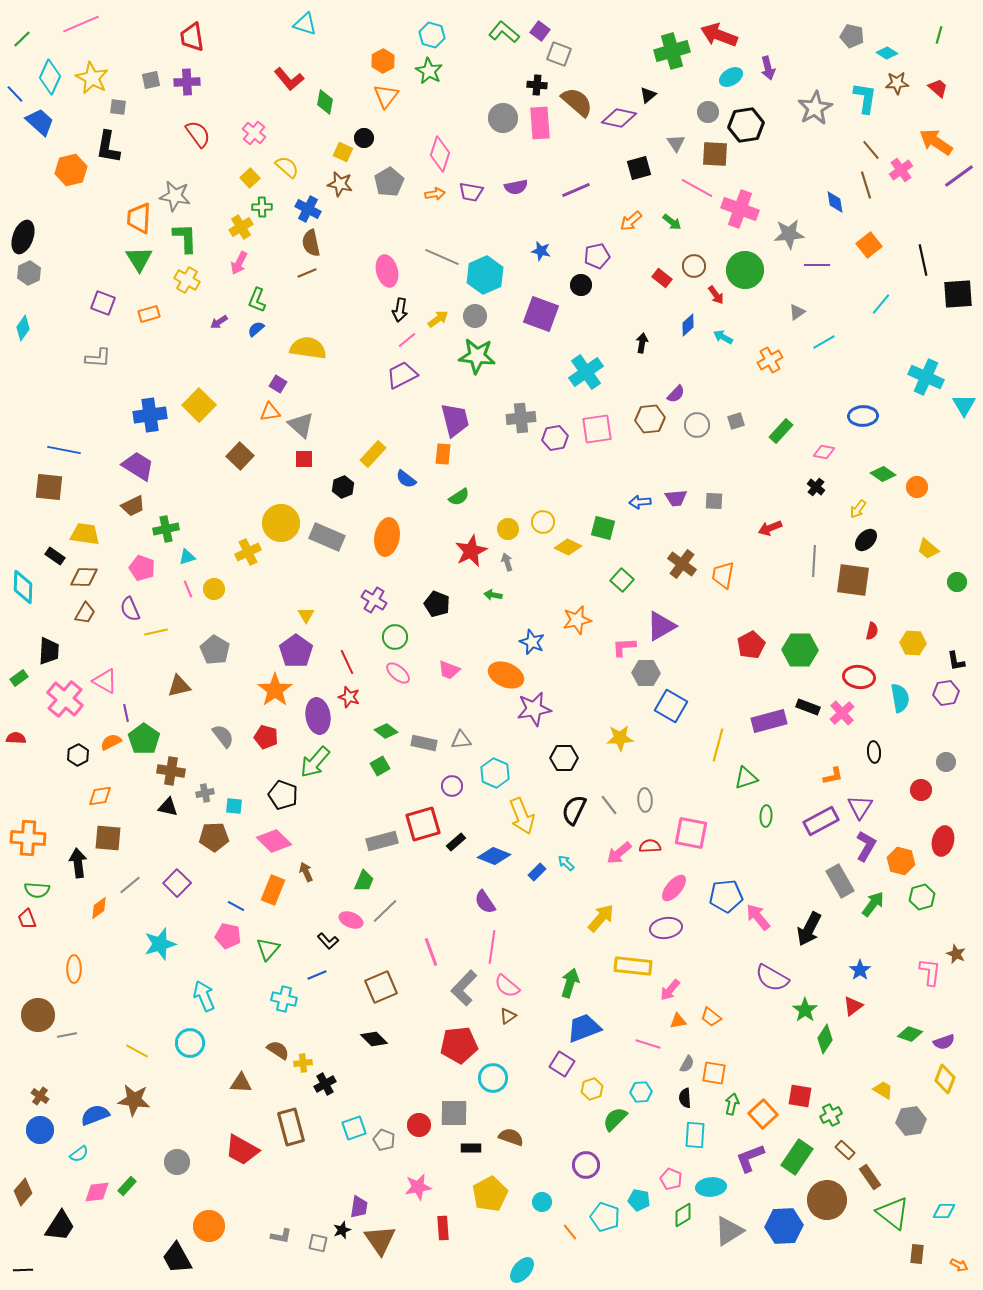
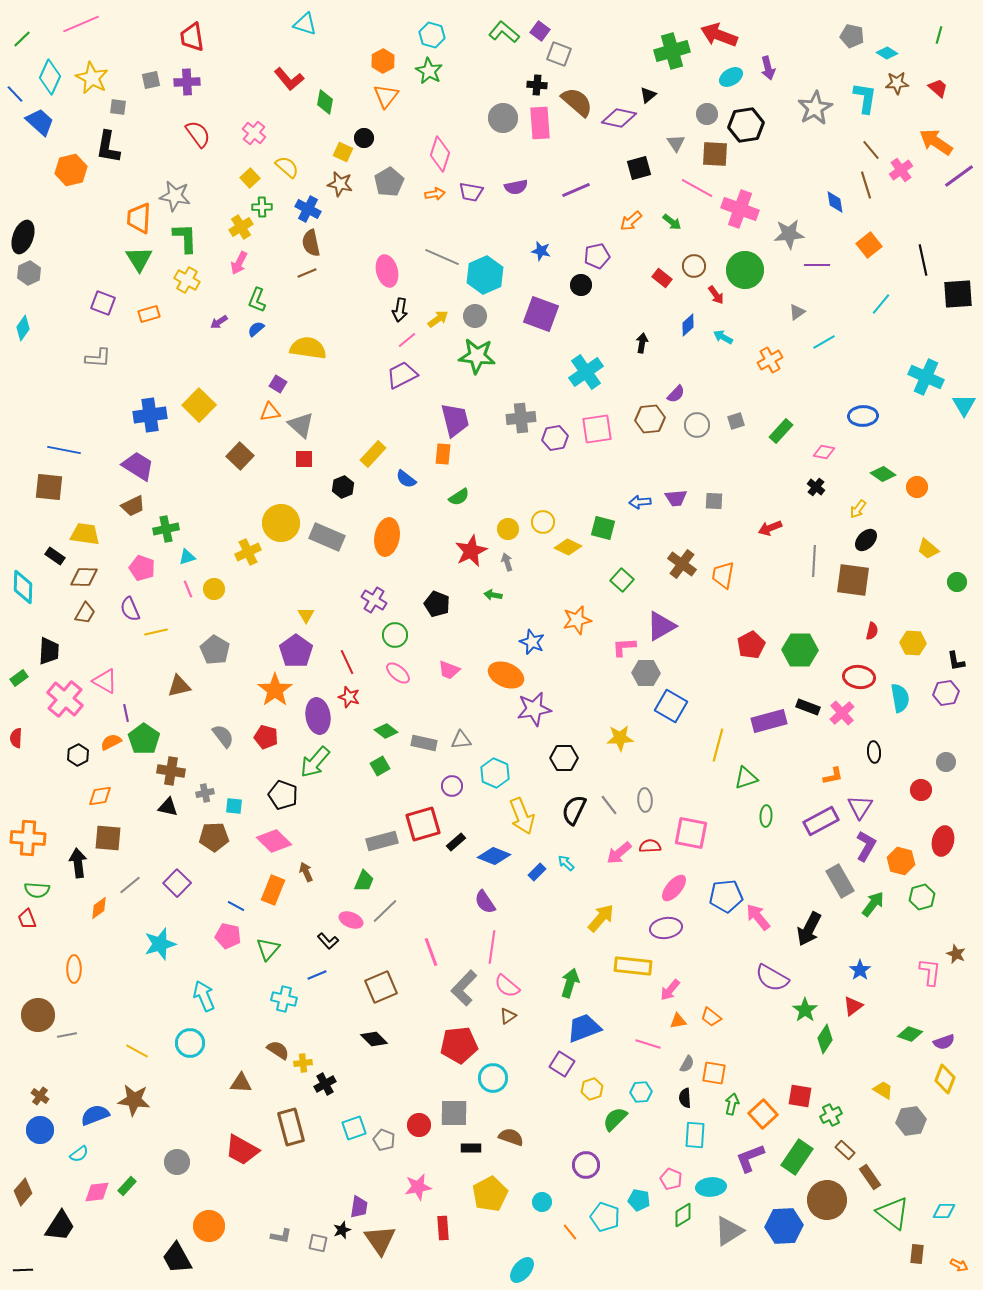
gray circle at (708, 112): moved 1 px left, 2 px down
green circle at (395, 637): moved 2 px up
red semicircle at (16, 738): rotated 90 degrees counterclockwise
